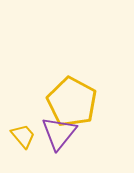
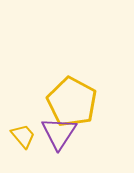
purple triangle: rotated 6 degrees counterclockwise
